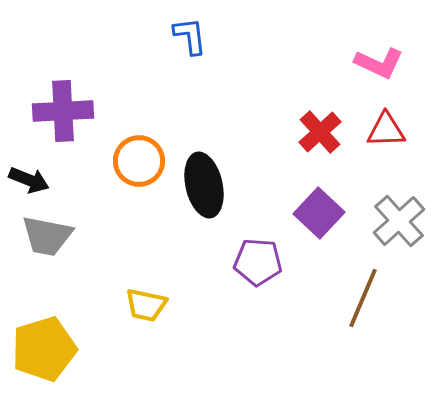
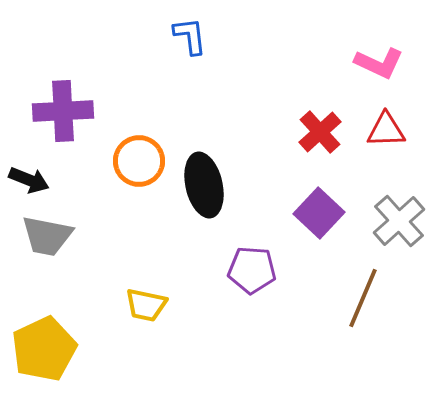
purple pentagon: moved 6 px left, 8 px down
yellow pentagon: rotated 8 degrees counterclockwise
